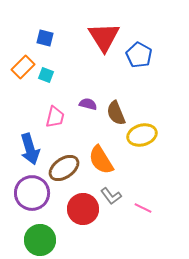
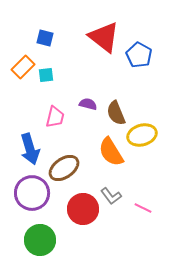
red triangle: rotated 20 degrees counterclockwise
cyan square: rotated 28 degrees counterclockwise
orange semicircle: moved 10 px right, 8 px up
